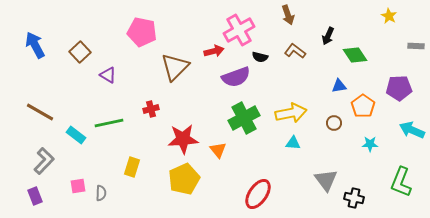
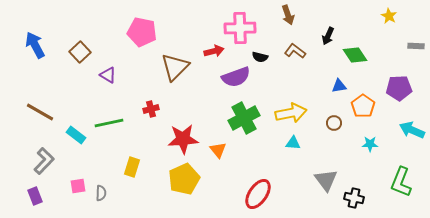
pink cross: moved 1 px right, 2 px up; rotated 28 degrees clockwise
